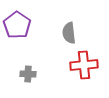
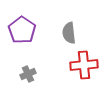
purple pentagon: moved 5 px right, 5 px down
gray cross: rotated 28 degrees counterclockwise
